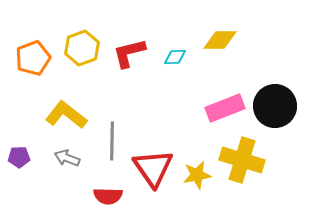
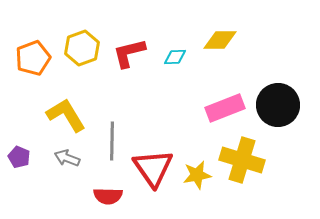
black circle: moved 3 px right, 1 px up
yellow L-shape: rotated 21 degrees clockwise
purple pentagon: rotated 25 degrees clockwise
